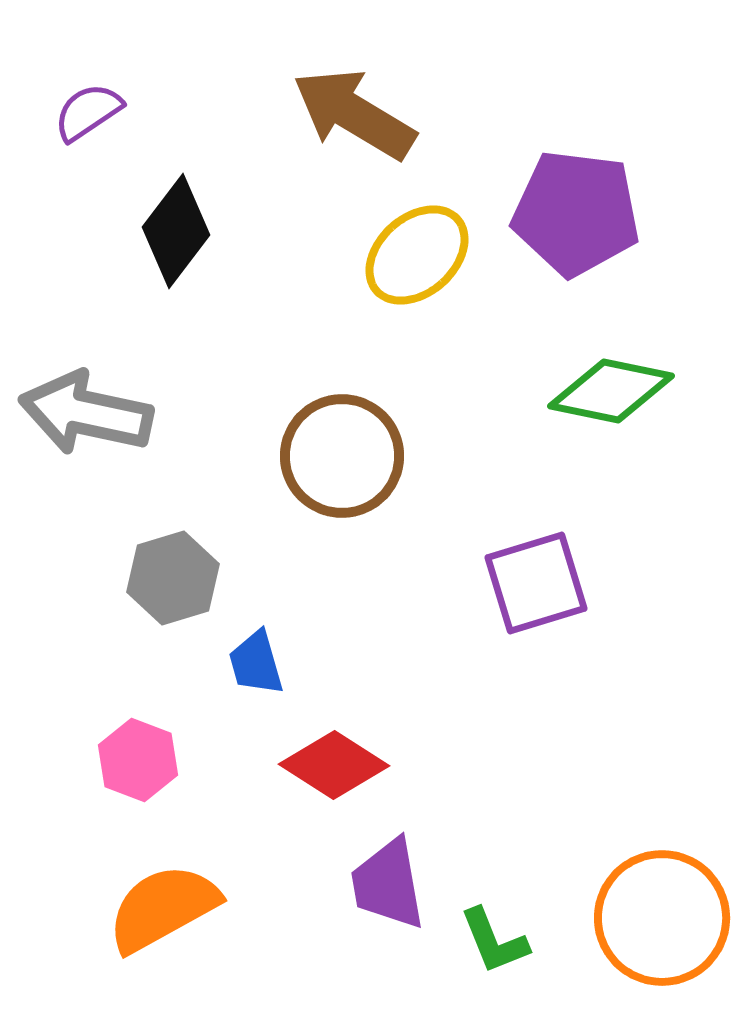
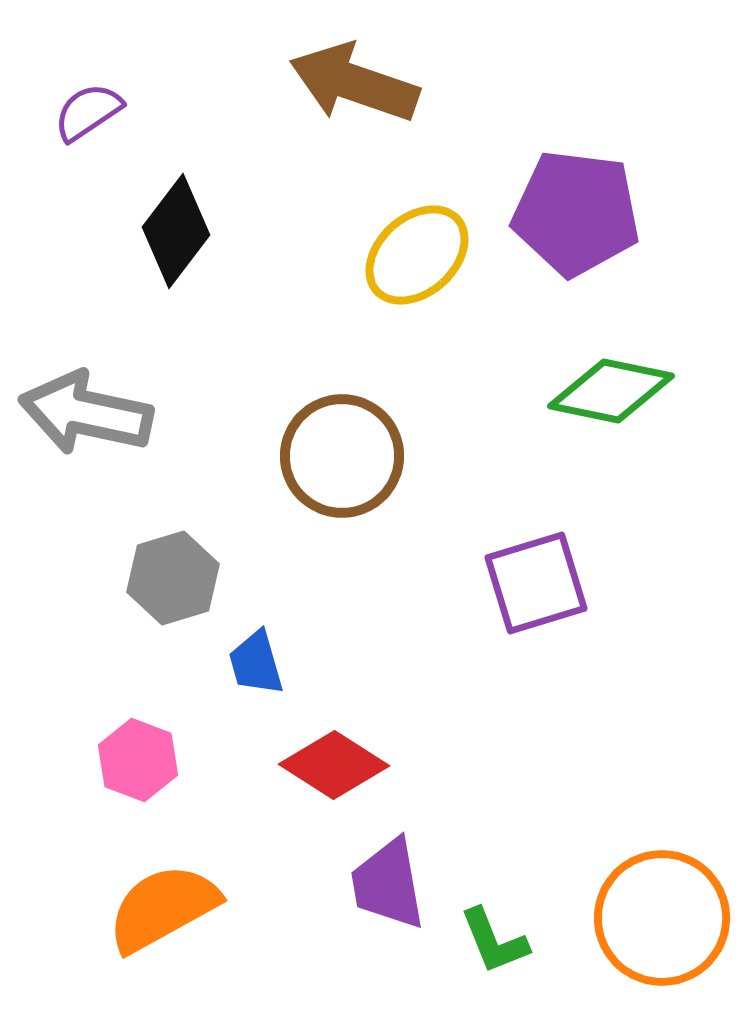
brown arrow: moved 31 px up; rotated 12 degrees counterclockwise
